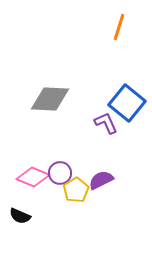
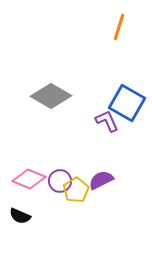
gray diamond: moved 1 px right, 3 px up; rotated 27 degrees clockwise
blue square: rotated 9 degrees counterclockwise
purple L-shape: moved 1 px right, 2 px up
purple circle: moved 8 px down
pink diamond: moved 4 px left, 2 px down
